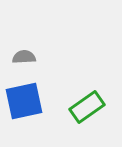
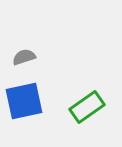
gray semicircle: rotated 15 degrees counterclockwise
